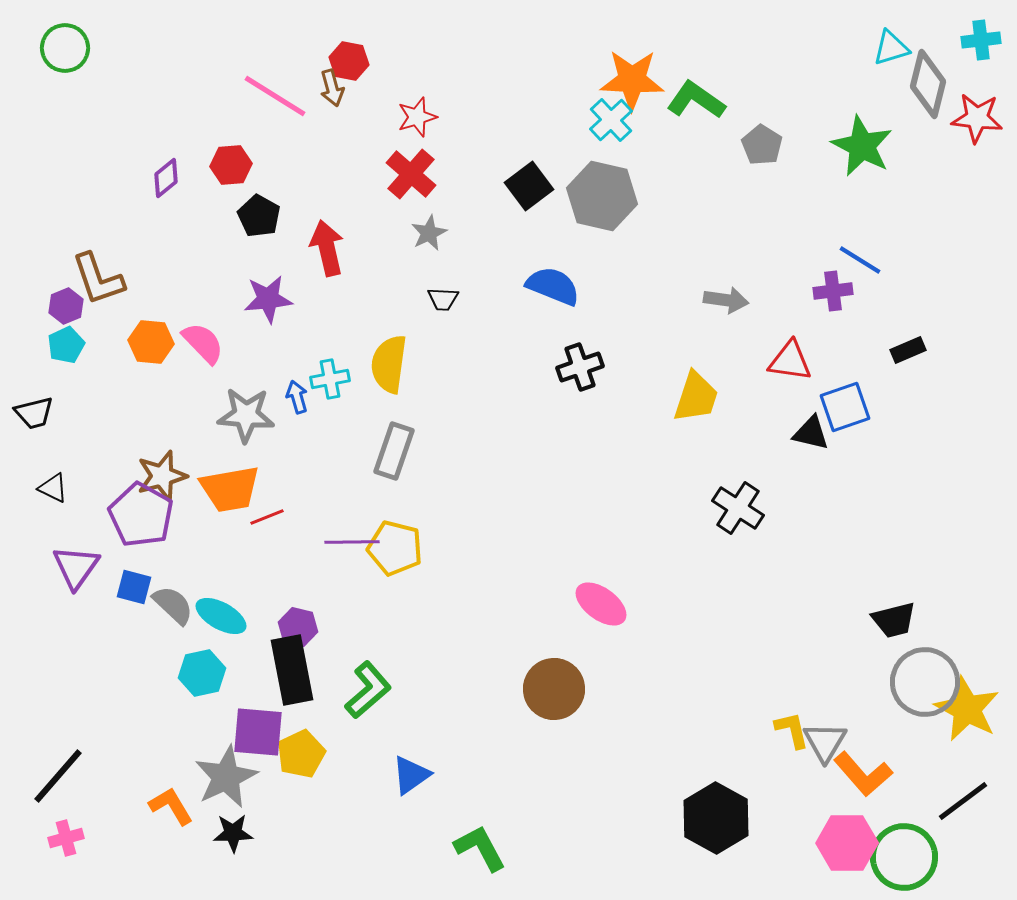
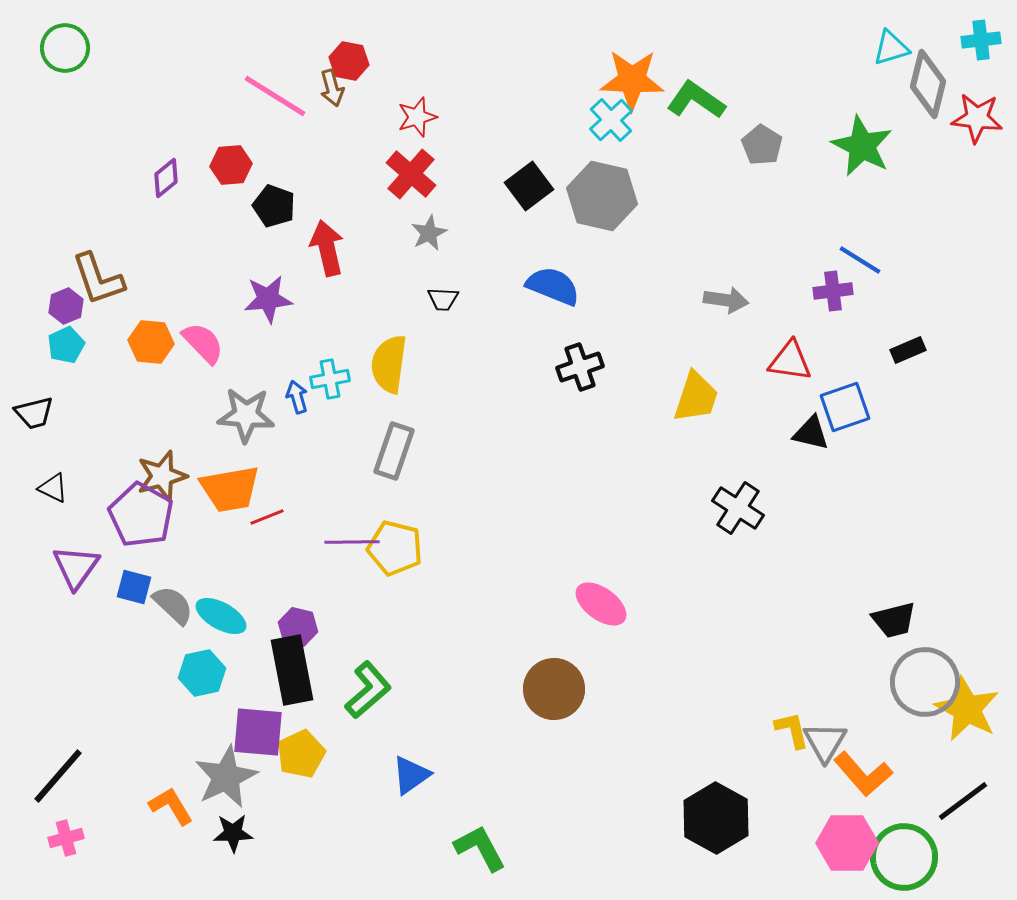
black pentagon at (259, 216): moved 15 px right, 10 px up; rotated 9 degrees counterclockwise
